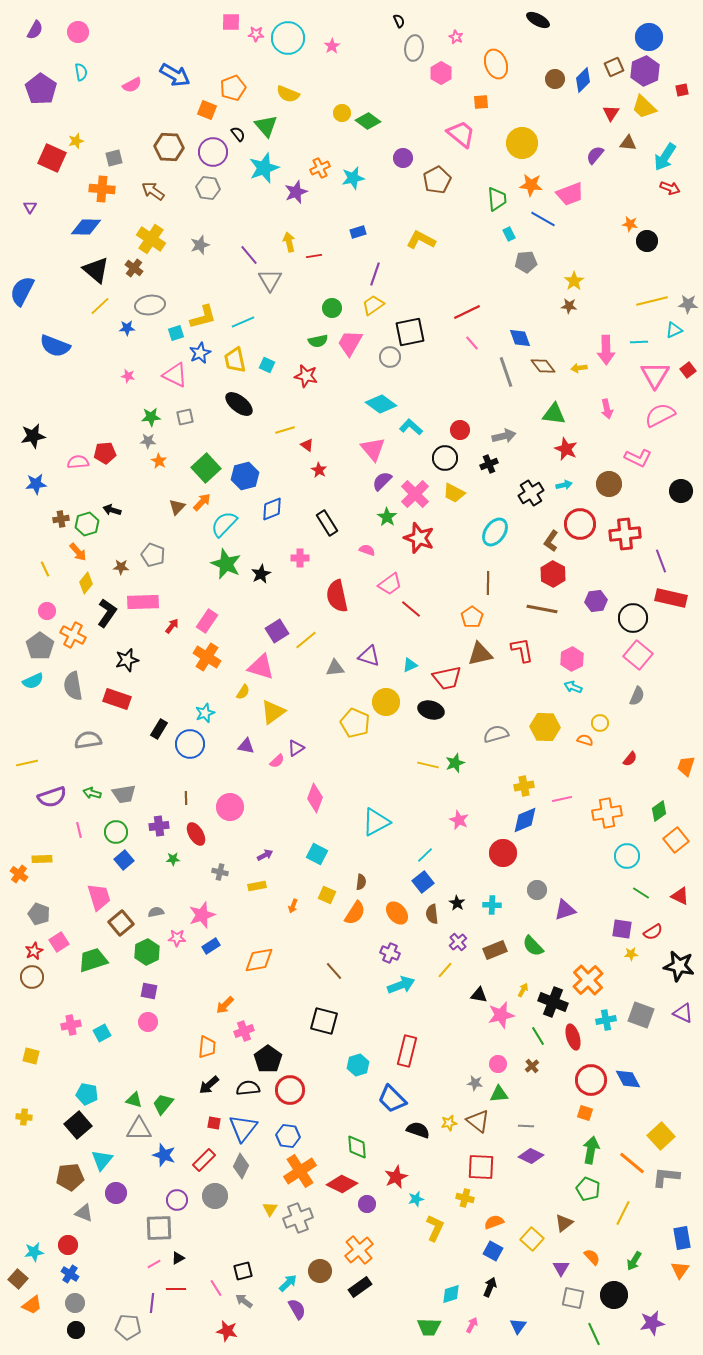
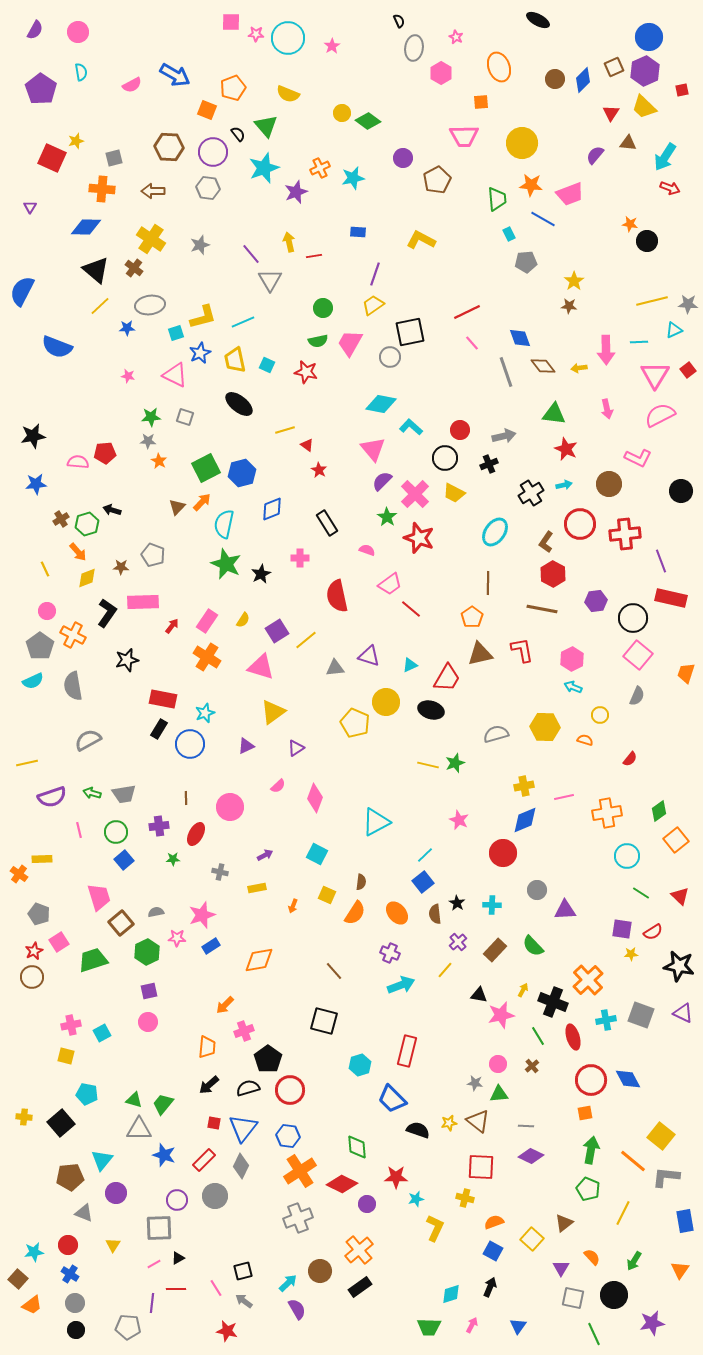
orange ellipse at (496, 64): moved 3 px right, 3 px down
pink trapezoid at (461, 134): moved 3 px right, 2 px down; rotated 140 degrees clockwise
brown arrow at (153, 191): rotated 35 degrees counterclockwise
blue rectangle at (358, 232): rotated 21 degrees clockwise
purple line at (249, 255): moved 2 px right, 1 px up
green circle at (332, 308): moved 9 px left
blue semicircle at (55, 346): moved 2 px right, 1 px down
red star at (306, 376): moved 4 px up
cyan diamond at (381, 404): rotated 24 degrees counterclockwise
gray square at (185, 417): rotated 30 degrees clockwise
pink semicircle at (78, 462): rotated 10 degrees clockwise
green square at (206, 468): rotated 16 degrees clockwise
blue hexagon at (245, 476): moved 3 px left, 3 px up
brown cross at (61, 519): rotated 21 degrees counterclockwise
cyan semicircle at (224, 524): rotated 32 degrees counterclockwise
brown L-shape at (551, 541): moved 5 px left, 1 px down
yellow diamond at (86, 583): moved 1 px right, 5 px up; rotated 30 degrees clockwise
red trapezoid at (447, 678): rotated 48 degrees counterclockwise
yellow semicircle at (243, 692): moved 72 px up
red rectangle at (117, 699): moved 46 px right; rotated 8 degrees counterclockwise
yellow circle at (600, 723): moved 8 px up
gray semicircle at (88, 740): rotated 20 degrees counterclockwise
purple triangle at (246, 746): rotated 36 degrees counterclockwise
pink semicircle at (277, 761): moved 1 px right, 25 px down
orange trapezoid at (686, 766): moved 93 px up
pink line at (562, 799): moved 2 px right, 2 px up
red ellipse at (196, 834): rotated 60 degrees clockwise
yellow rectangle at (257, 886): moved 2 px down
red triangle at (680, 896): rotated 18 degrees clockwise
purple triangle at (565, 910): rotated 15 degrees clockwise
brown semicircle at (432, 914): moved 3 px right
brown rectangle at (495, 950): rotated 25 degrees counterclockwise
purple square at (149, 991): rotated 24 degrees counterclockwise
yellow square at (31, 1056): moved 35 px right
cyan hexagon at (358, 1065): moved 2 px right
black semicircle at (248, 1088): rotated 10 degrees counterclockwise
orange square at (585, 1113): rotated 28 degrees counterclockwise
black square at (78, 1125): moved 17 px left, 2 px up
yellow square at (661, 1136): rotated 8 degrees counterclockwise
orange line at (632, 1163): moved 1 px right, 2 px up
red star at (396, 1177): rotated 25 degrees clockwise
yellow triangle at (270, 1209): moved 157 px left, 36 px down
blue rectangle at (682, 1238): moved 3 px right, 17 px up
